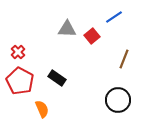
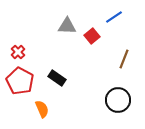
gray triangle: moved 3 px up
